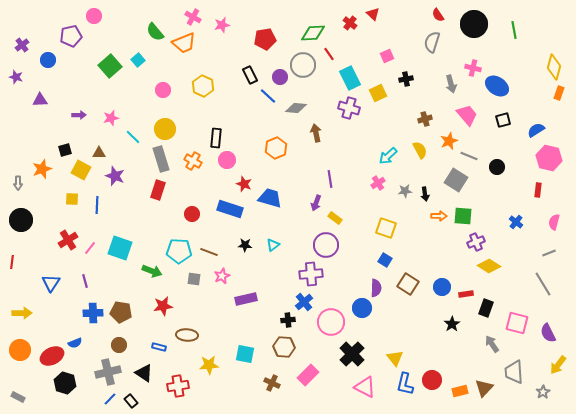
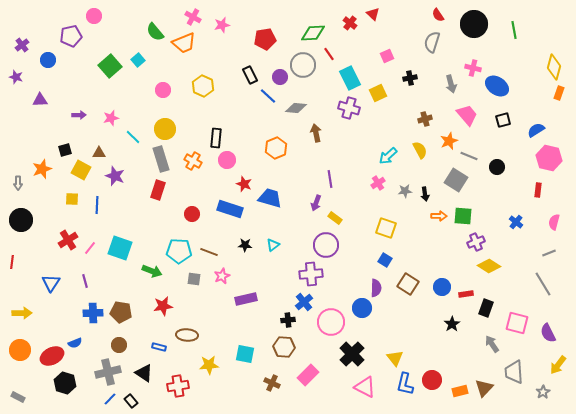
black cross at (406, 79): moved 4 px right, 1 px up
